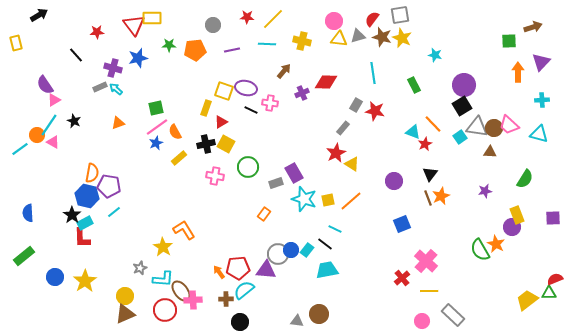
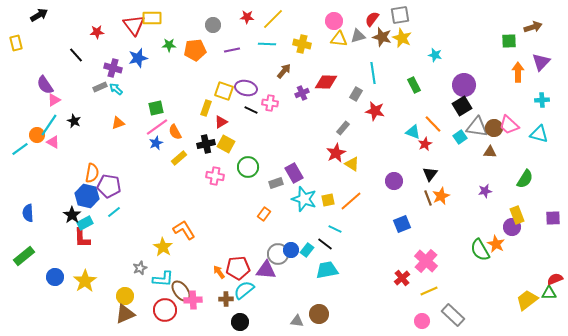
yellow cross at (302, 41): moved 3 px down
gray rectangle at (356, 105): moved 11 px up
yellow line at (429, 291): rotated 24 degrees counterclockwise
